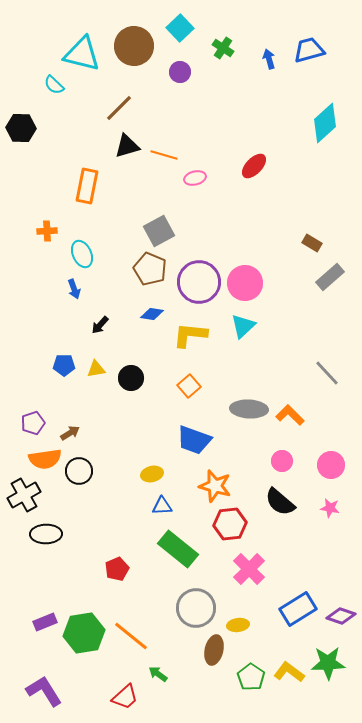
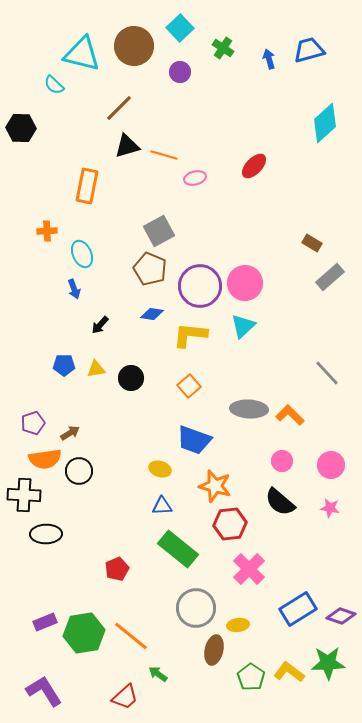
purple circle at (199, 282): moved 1 px right, 4 px down
yellow ellipse at (152, 474): moved 8 px right, 5 px up; rotated 30 degrees clockwise
black cross at (24, 495): rotated 32 degrees clockwise
